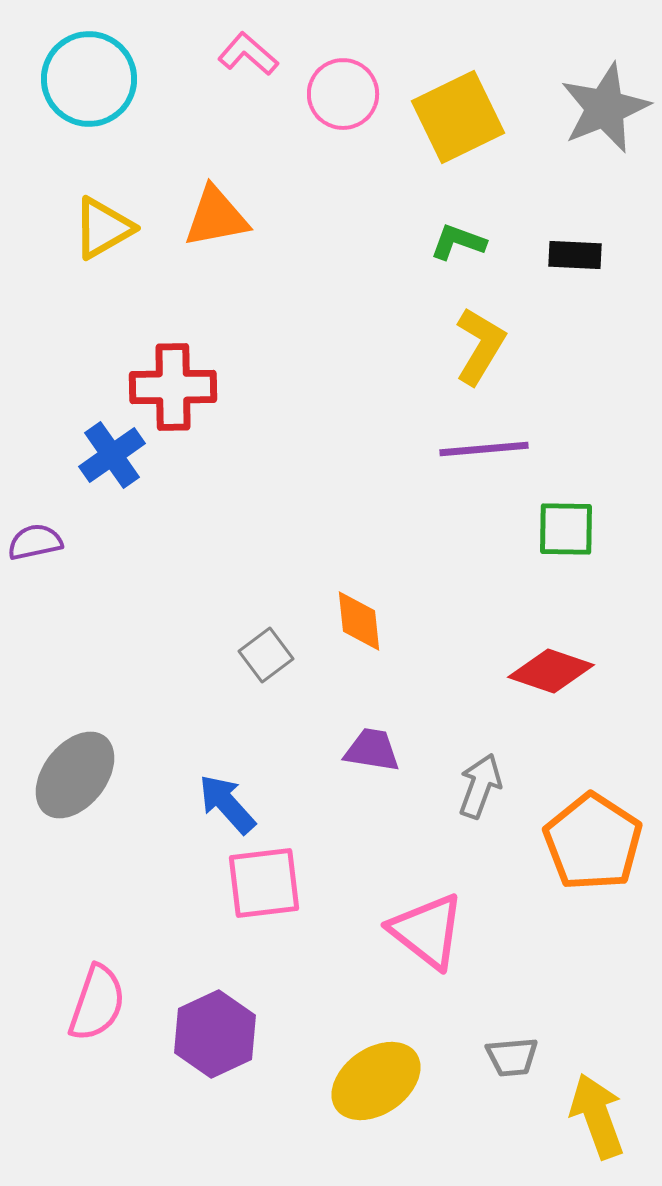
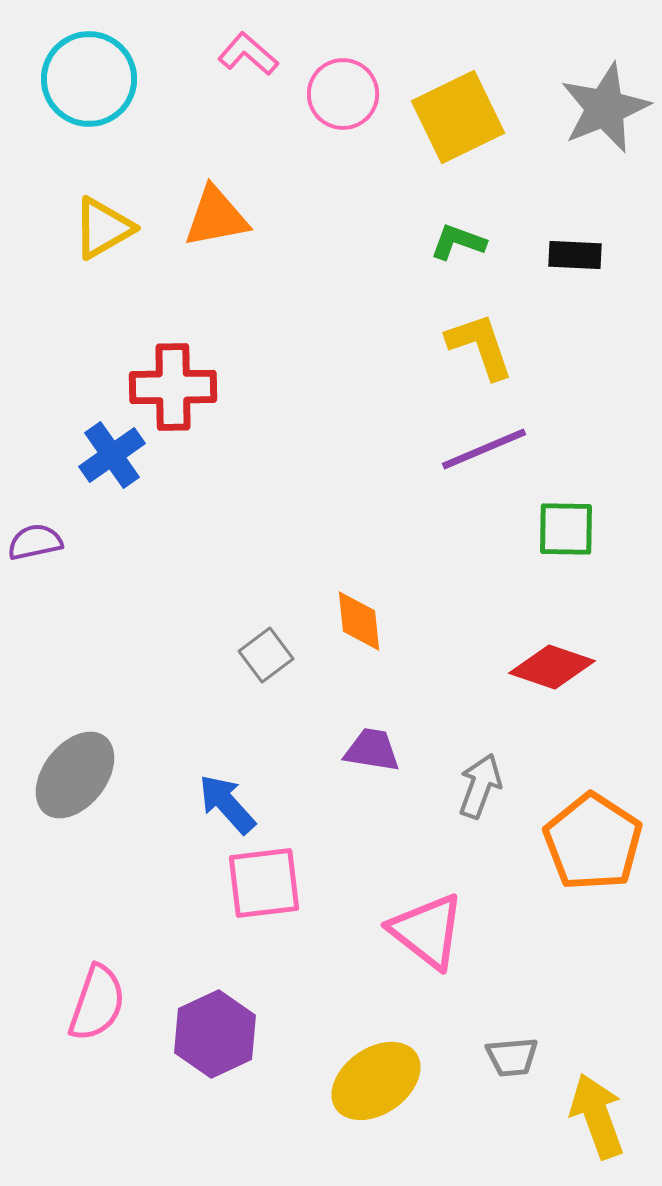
yellow L-shape: rotated 50 degrees counterclockwise
purple line: rotated 18 degrees counterclockwise
red diamond: moved 1 px right, 4 px up
